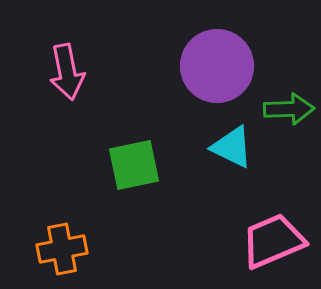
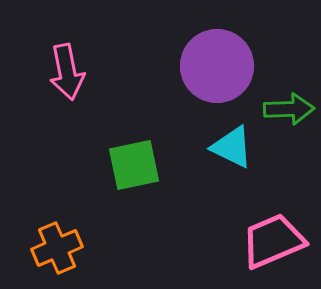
orange cross: moved 5 px left, 1 px up; rotated 12 degrees counterclockwise
